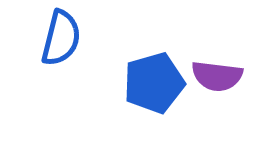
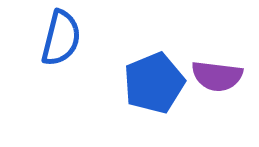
blue pentagon: rotated 6 degrees counterclockwise
